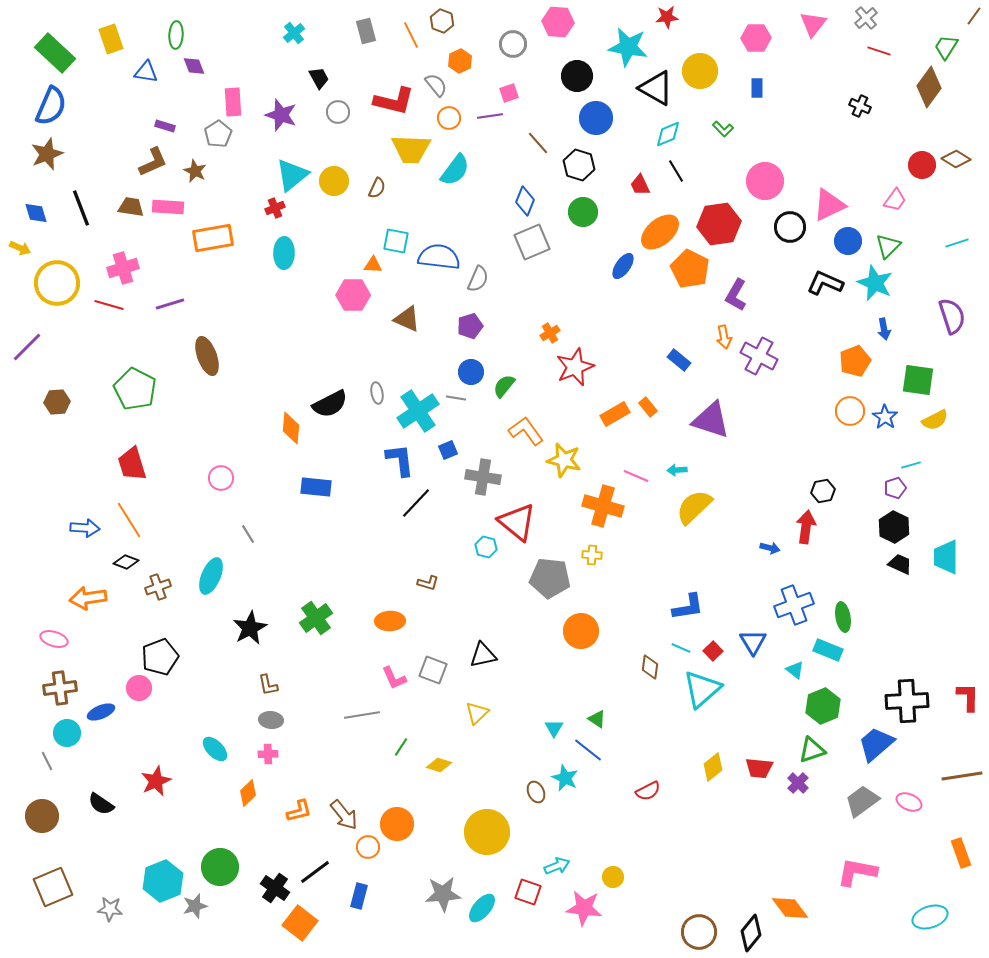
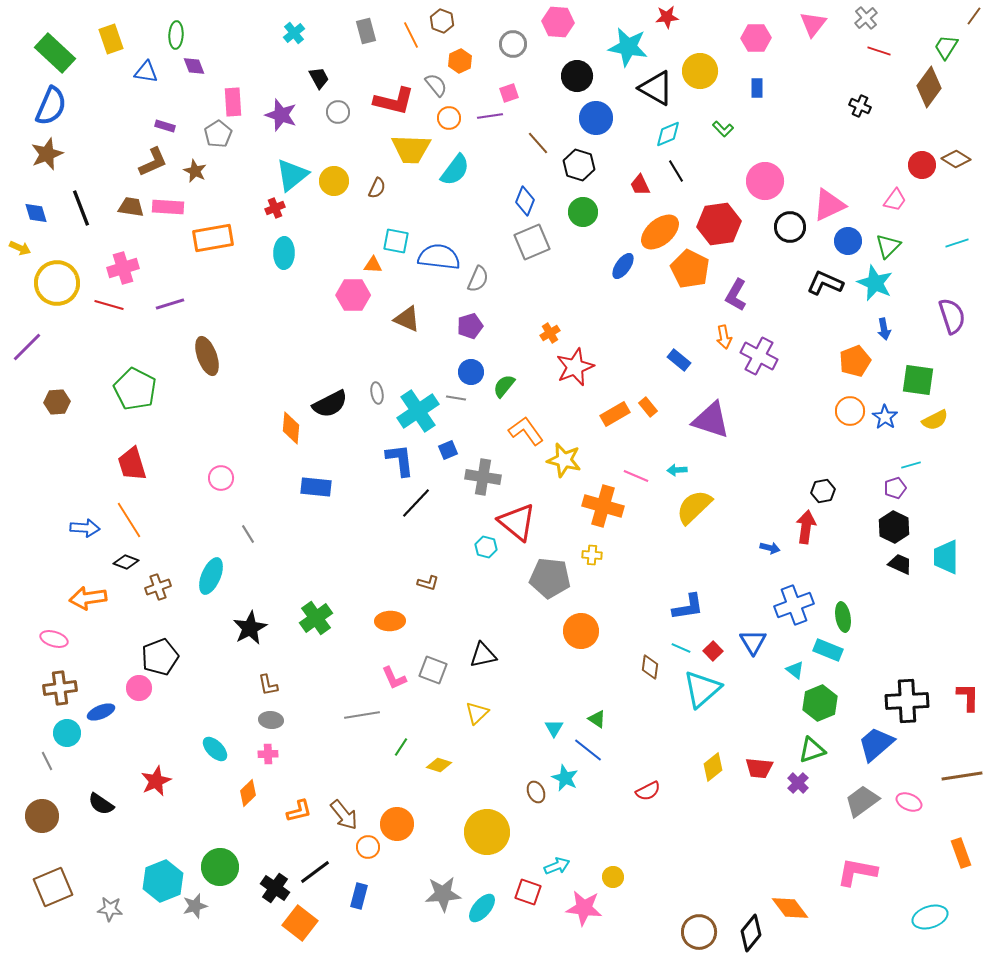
green hexagon at (823, 706): moved 3 px left, 3 px up
